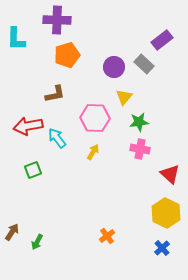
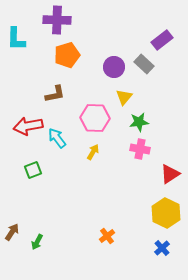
red triangle: rotated 45 degrees clockwise
